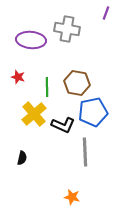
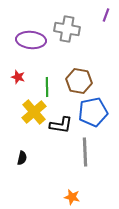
purple line: moved 2 px down
brown hexagon: moved 2 px right, 2 px up
yellow cross: moved 2 px up
black L-shape: moved 2 px left; rotated 15 degrees counterclockwise
